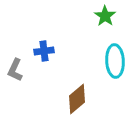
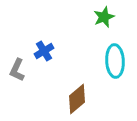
green star: moved 1 px left, 1 px down; rotated 15 degrees clockwise
blue cross: rotated 24 degrees counterclockwise
gray L-shape: moved 2 px right
